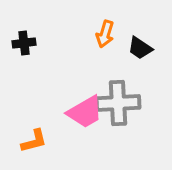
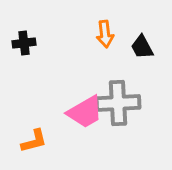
orange arrow: rotated 24 degrees counterclockwise
black trapezoid: moved 2 px right, 1 px up; rotated 28 degrees clockwise
